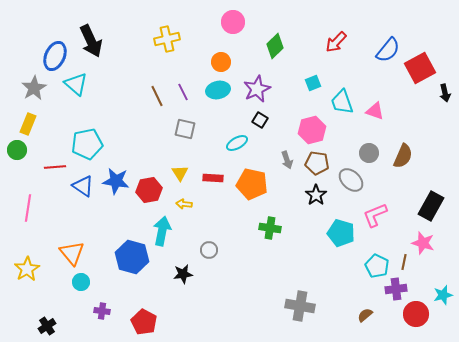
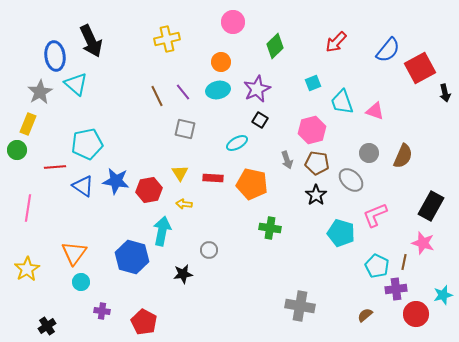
blue ellipse at (55, 56): rotated 32 degrees counterclockwise
gray star at (34, 88): moved 6 px right, 4 px down
purple line at (183, 92): rotated 12 degrees counterclockwise
orange triangle at (72, 253): moved 2 px right; rotated 16 degrees clockwise
